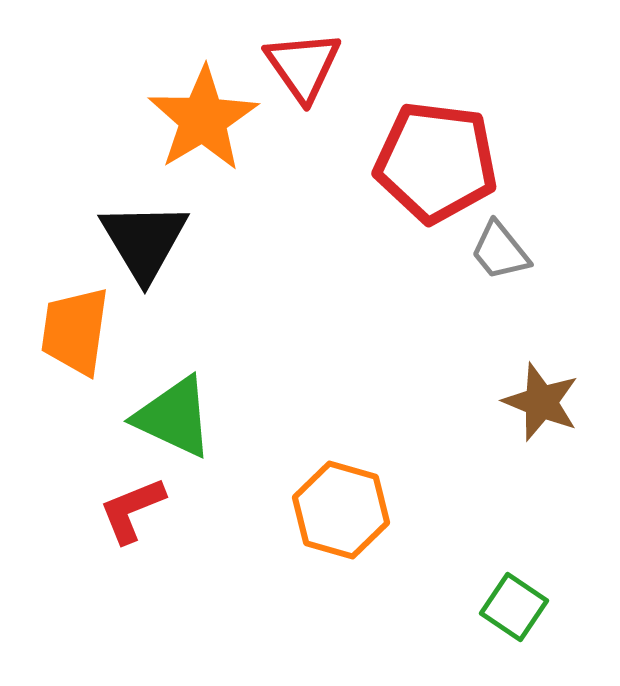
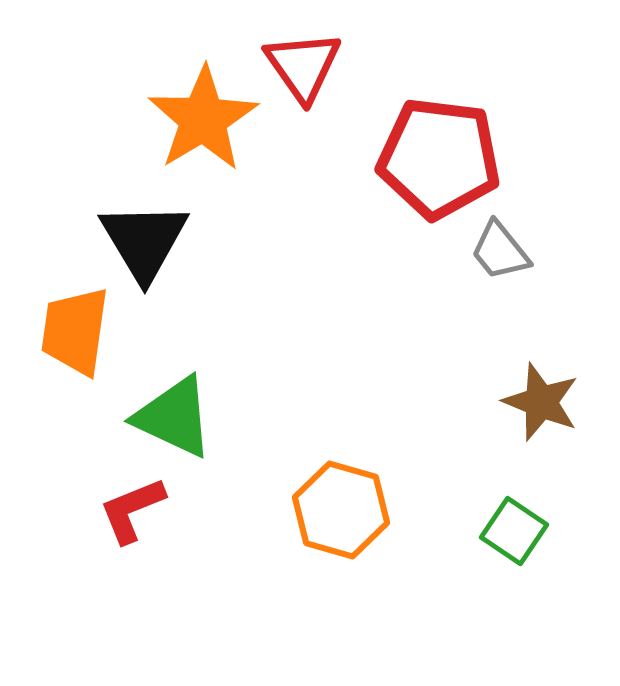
red pentagon: moved 3 px right, 4 px up
green square: moved 76 px up
